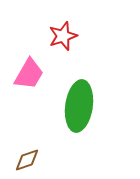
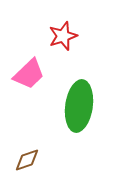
pink trapezoid: rotated 16 degrees clockwise
